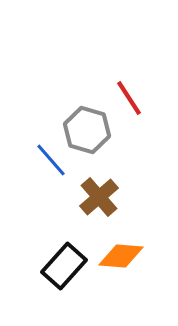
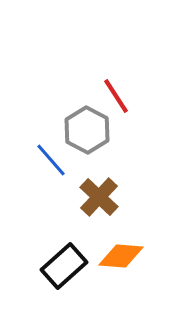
red line: moved 13 px left, 2 px up
gray hexagon: rotated 12 degrees clockwise
brown cross: rotated 6 degrees counterclockwise
black rectangle: rotated 6 degrees clockwise
